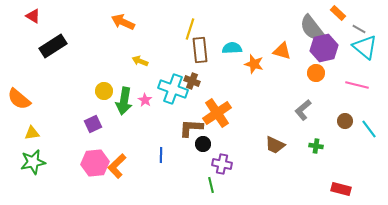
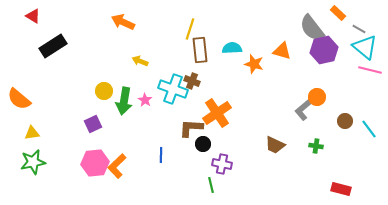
purple hexagon: moved 2 px down
orange circle: moved 1 px right, 24 px down
pink line: moved 13 px right, 15 px up
